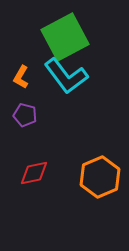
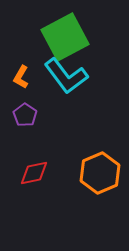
purple pentagon: rotated 20 degrees clockwise
orange hexagon: moved 4 px up
